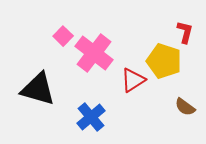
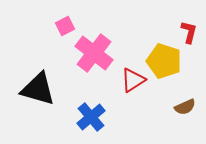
red L-shape: moved 4 px right
pink square: moved 2 px right, 10 px up; rotated 18 degrees clockwise
brown semicircle: rotated 60 degrees counterclockwise
